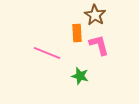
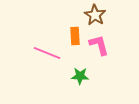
orange rectangle: moved 2 px left, 3 px down
green star: rotated 12 degrees counterclockwise
